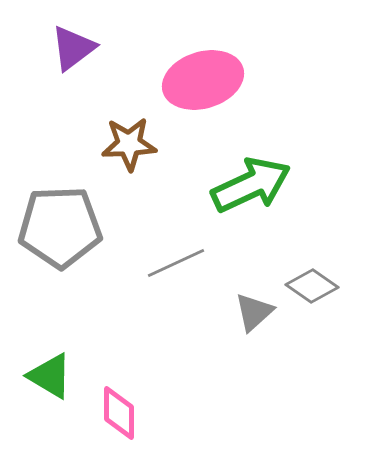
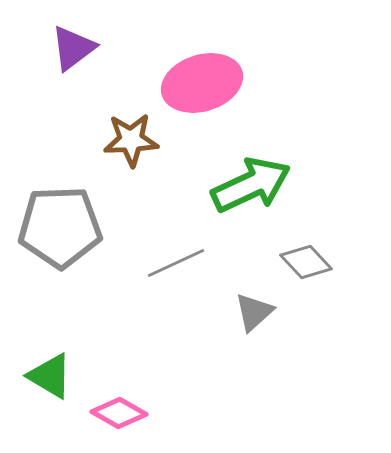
pink ellipse: moved 1 px left, 3 px down
brown star: moved 2 px right, 4 px up
gray diamond: moved 6 px left, 24 px up; rotated 12 degrees clockwise
pink diamond: rotated 60 degrees counterclockwise
